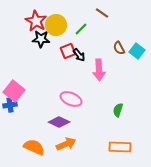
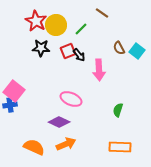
black star: moved 9 px down
